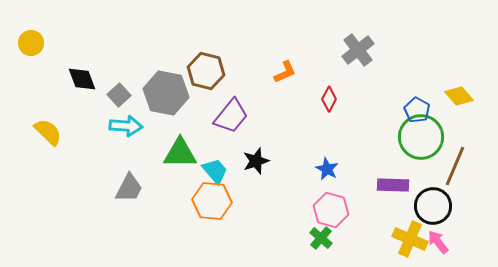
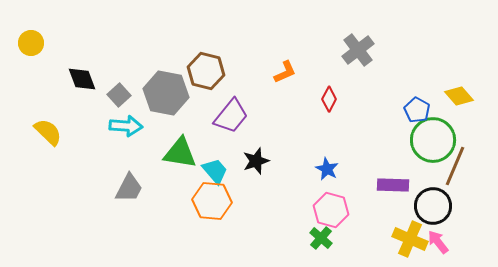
green circle: moved 12 px right, 3 px down
green triangle: rotated 9 degrees clockwise
